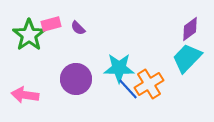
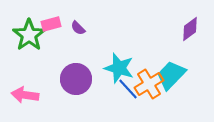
cyan trapezoid: moved 16 px left, 17 px down
cyan star: rotated 16 degrees clockwise
